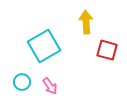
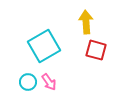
red square: moved 11 px left
cyan circle: moved 6 px right
pink arrow: moved 1 px left, 4 px up
